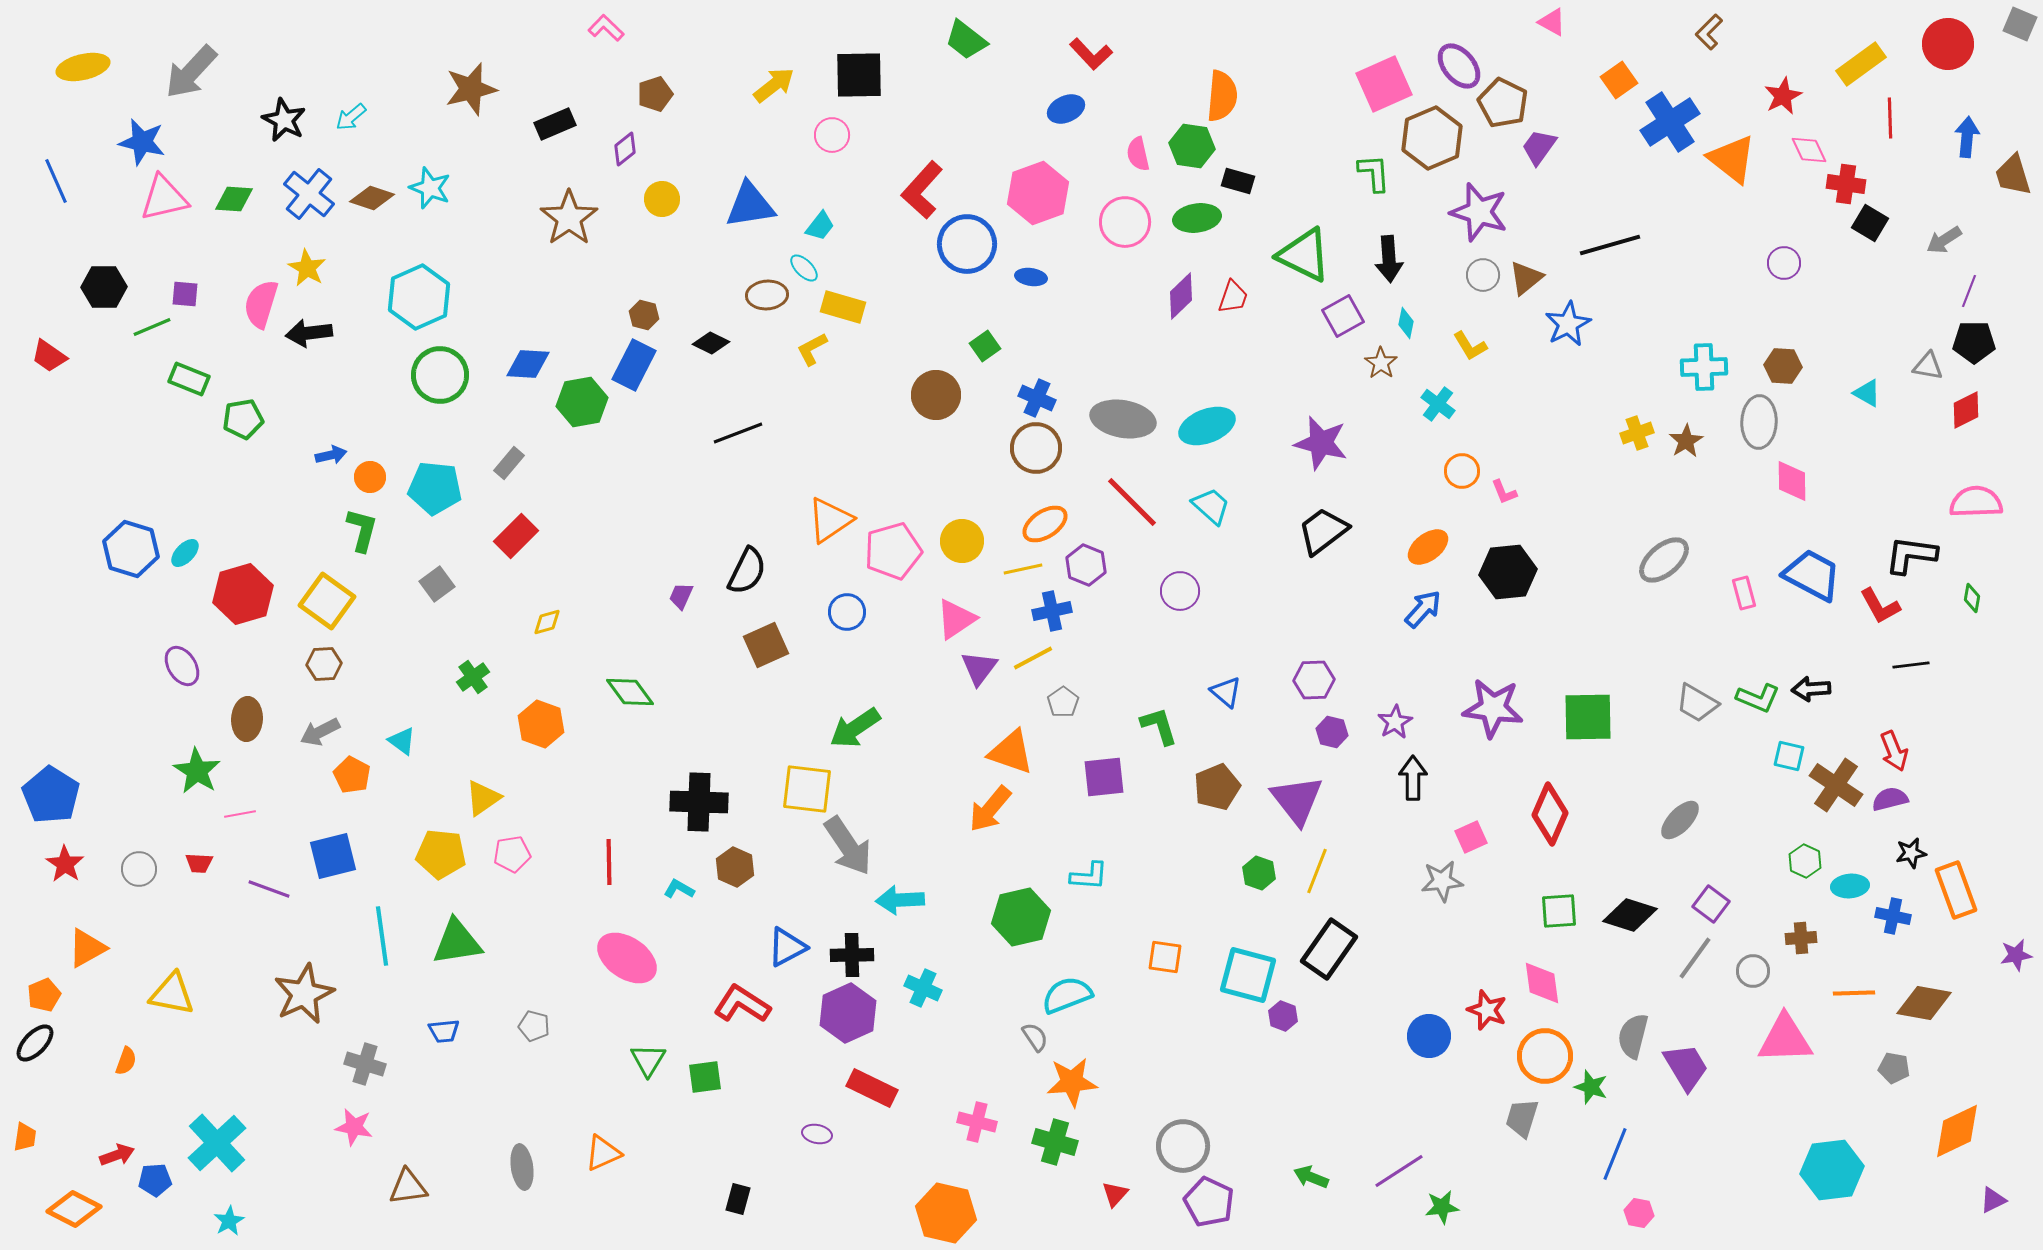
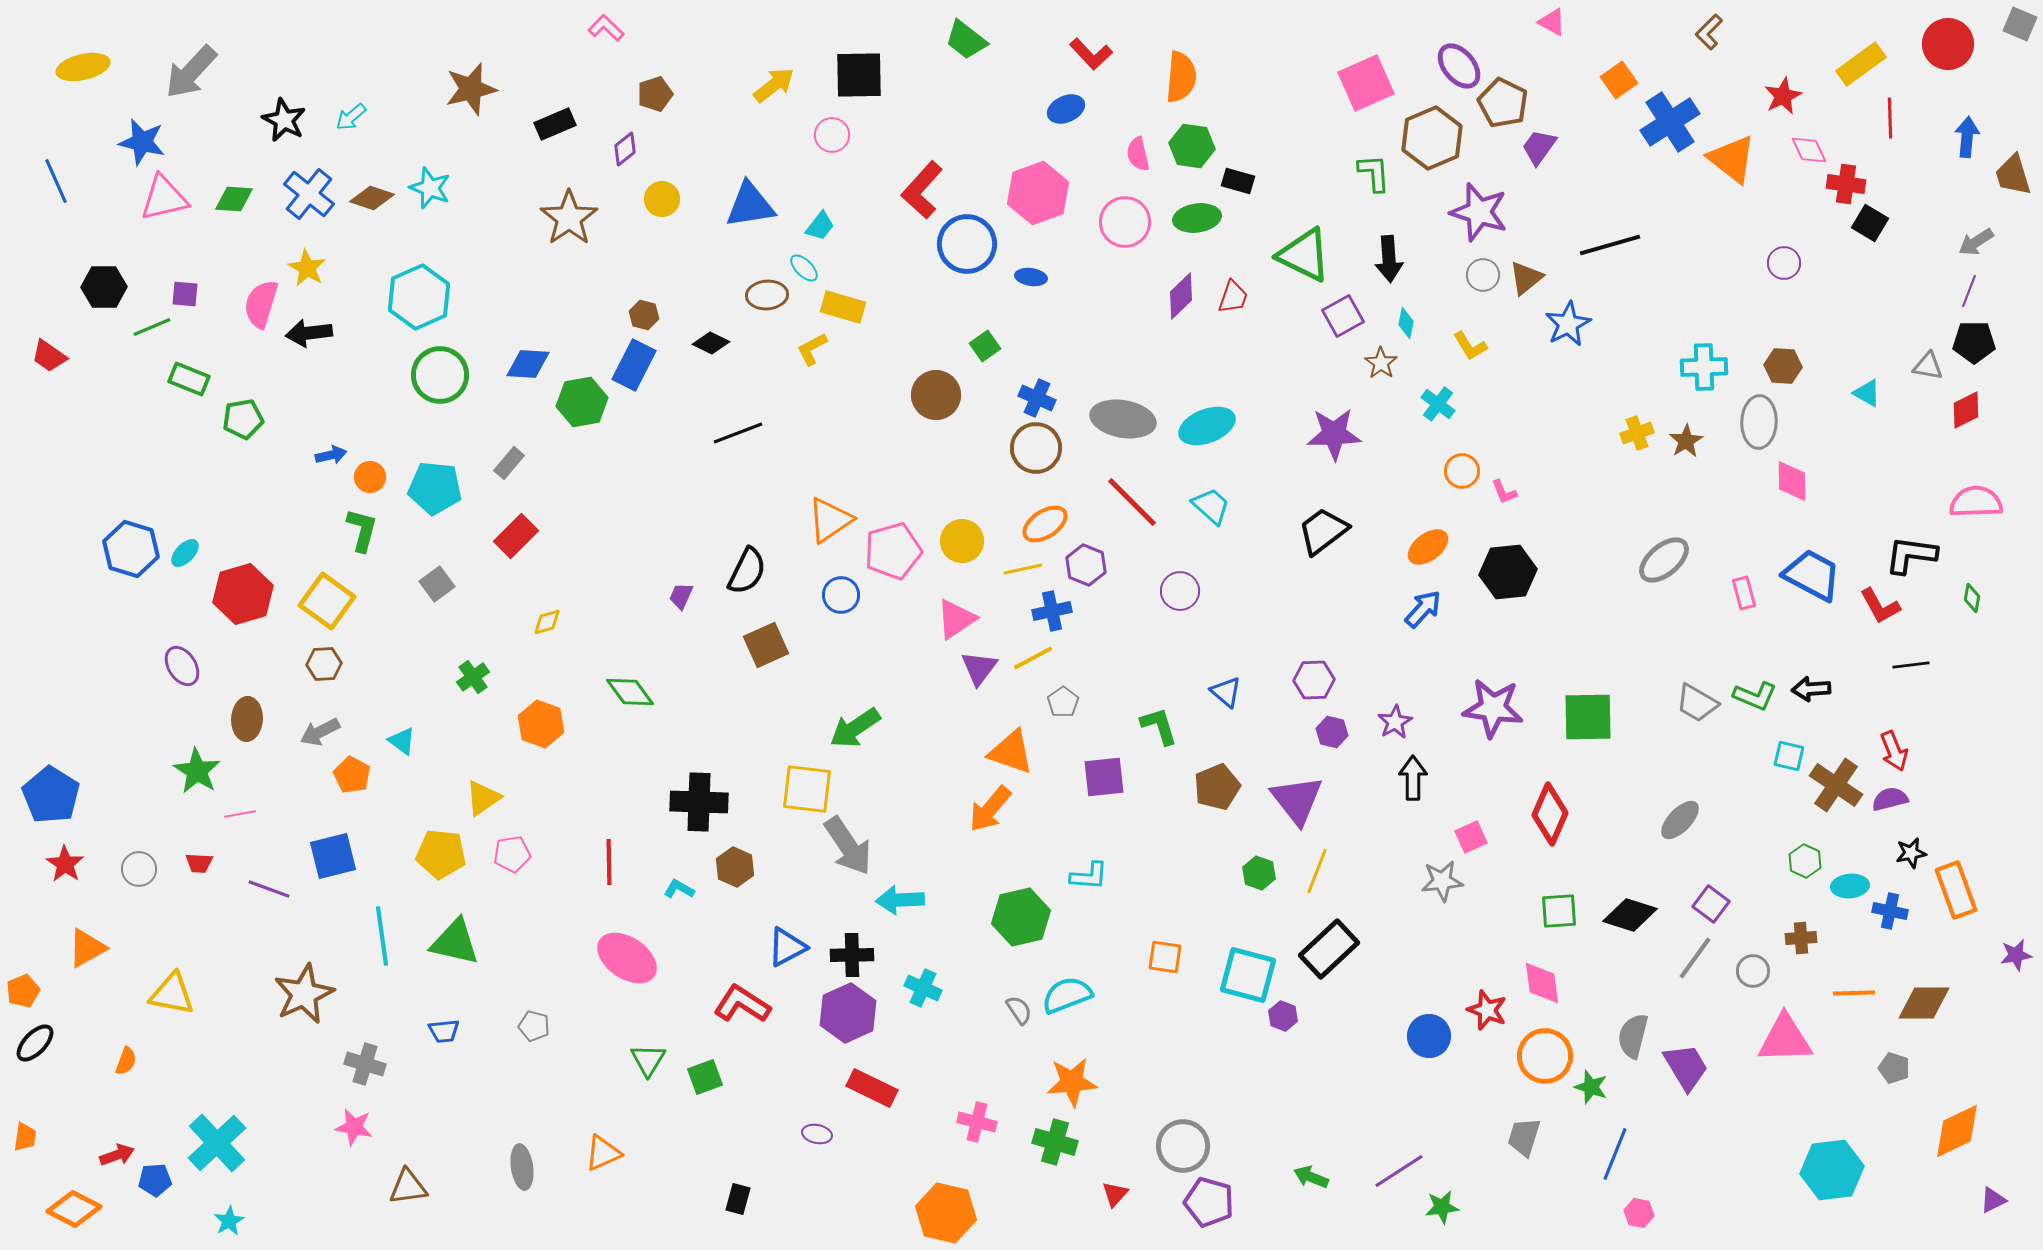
pink square at (1384, 84): moved 18 px left, 1 px up
orange semicircle at (1222, 96): moved 41 px left, 19 px up
gray arrow at (1944, 240): moved 32 px right, 2 px down
purple star at (1321, 443): moved 13 px right, 9 px up; rotated 16 degrees counterclockwise
blue circle at (847, 612): moved 6 px left, 17 px up
green L-shape at (1758, 698): moved 3 px left, 2 px up
blue cross at (1893, 916): moved 3 px left, 5 px up
green triangle at (457, 942): moved 2 px left; rotated 22 degrees clockwise
black rectangle at (1329, 949): rotated 12 degrees clockwise
orange pentagon at (44, 995): moved 21 px left, 4 px up
brown diamond at (1924, 1003): rotated 10 degrees counterclockwise
gray semicircle at (1035, 1037): moved 16 px left, 27 px up
gray pentagon at (1894, 1068): rotated 8 degrees clockwise
green square at (705, 1077): rotated 12 degrees counterclockwise
gray trapezoid at (1522, 1118): moved 2 px right, 19 px down
purple pentagon at (1209, 1202): rotated 9 degrees counterclockwise
